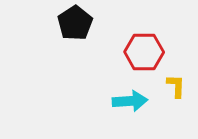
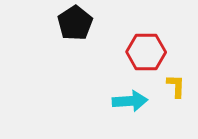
red hexagon: moved 2 px right
